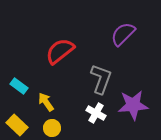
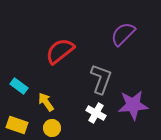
yellow rectangle: rotated 25 degrees counterclockwise
